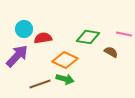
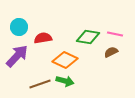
cyan circle: moved 5 px left, 2 px up
pink line: moved 9 px left
brown semicircle: rotated 56 degrees counterclockwise
green arrow: moved 2 px down
